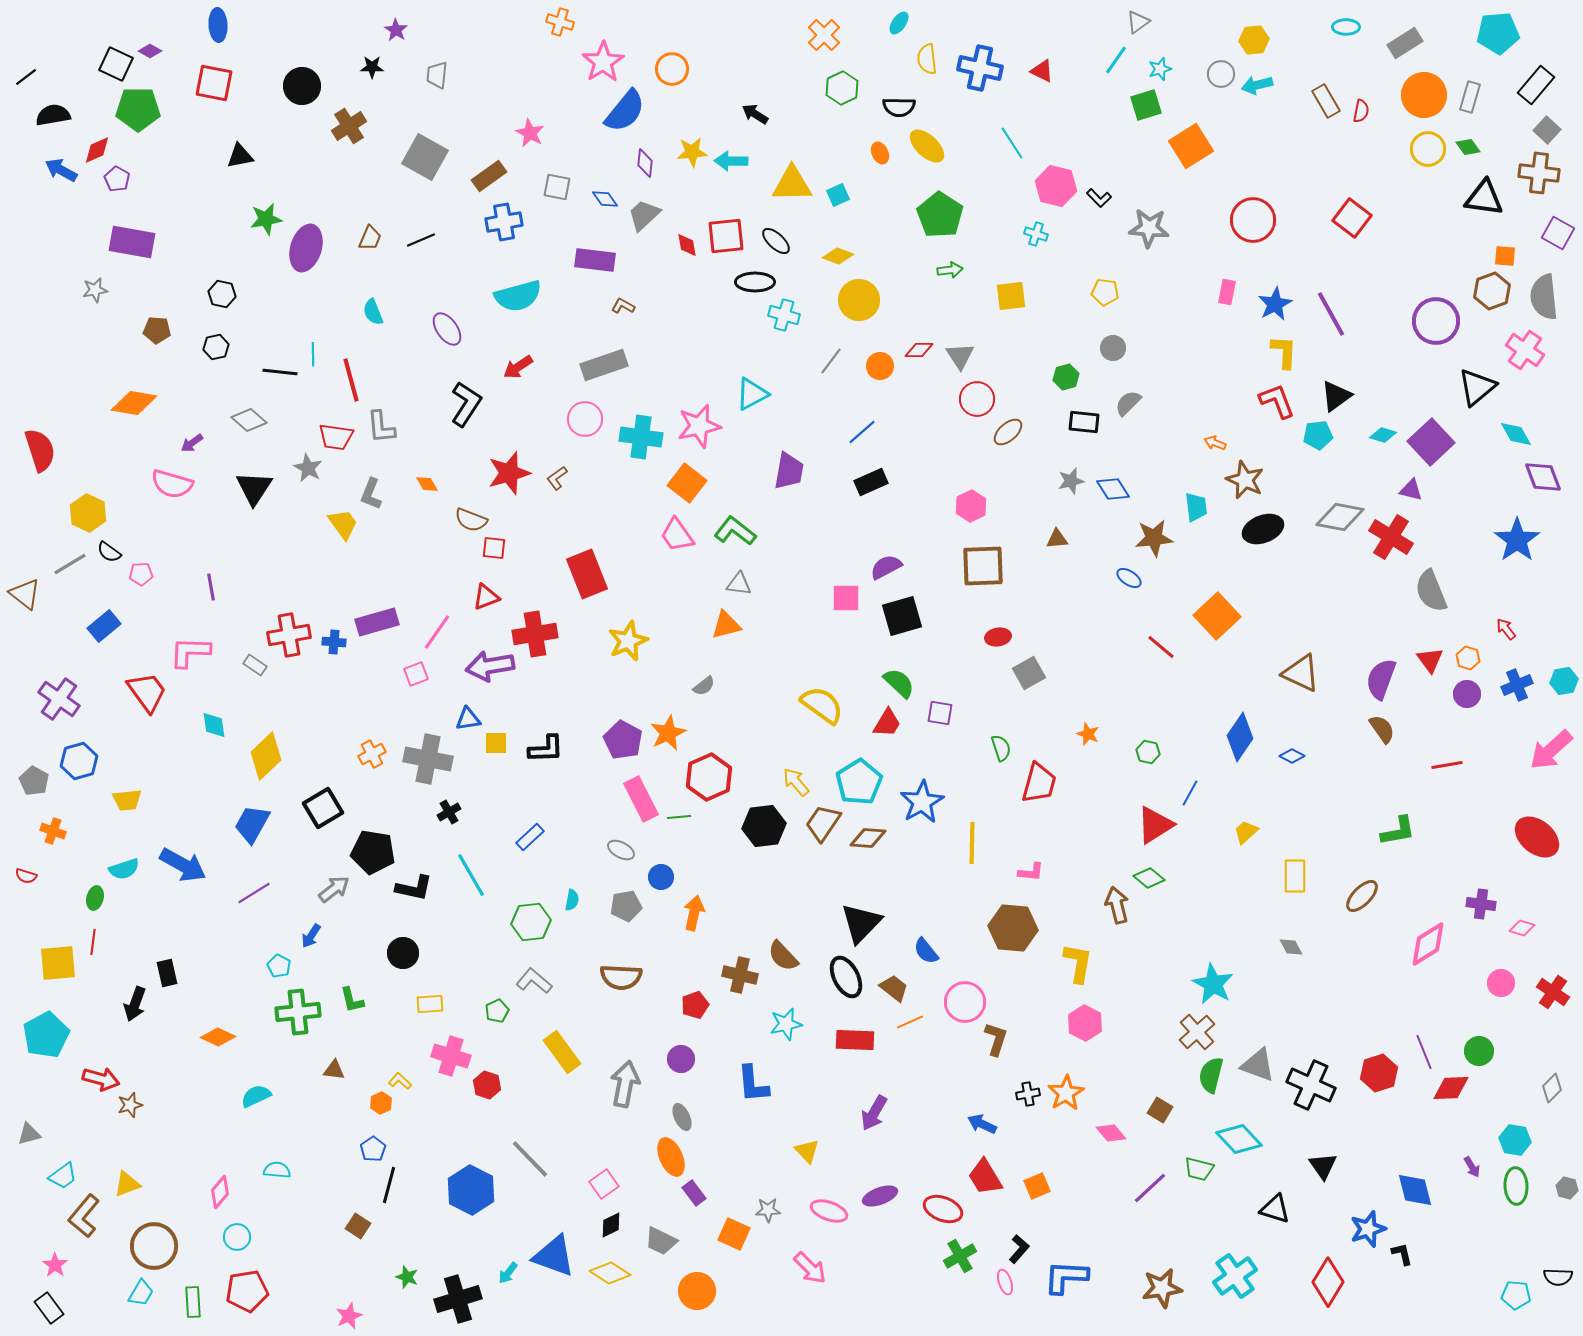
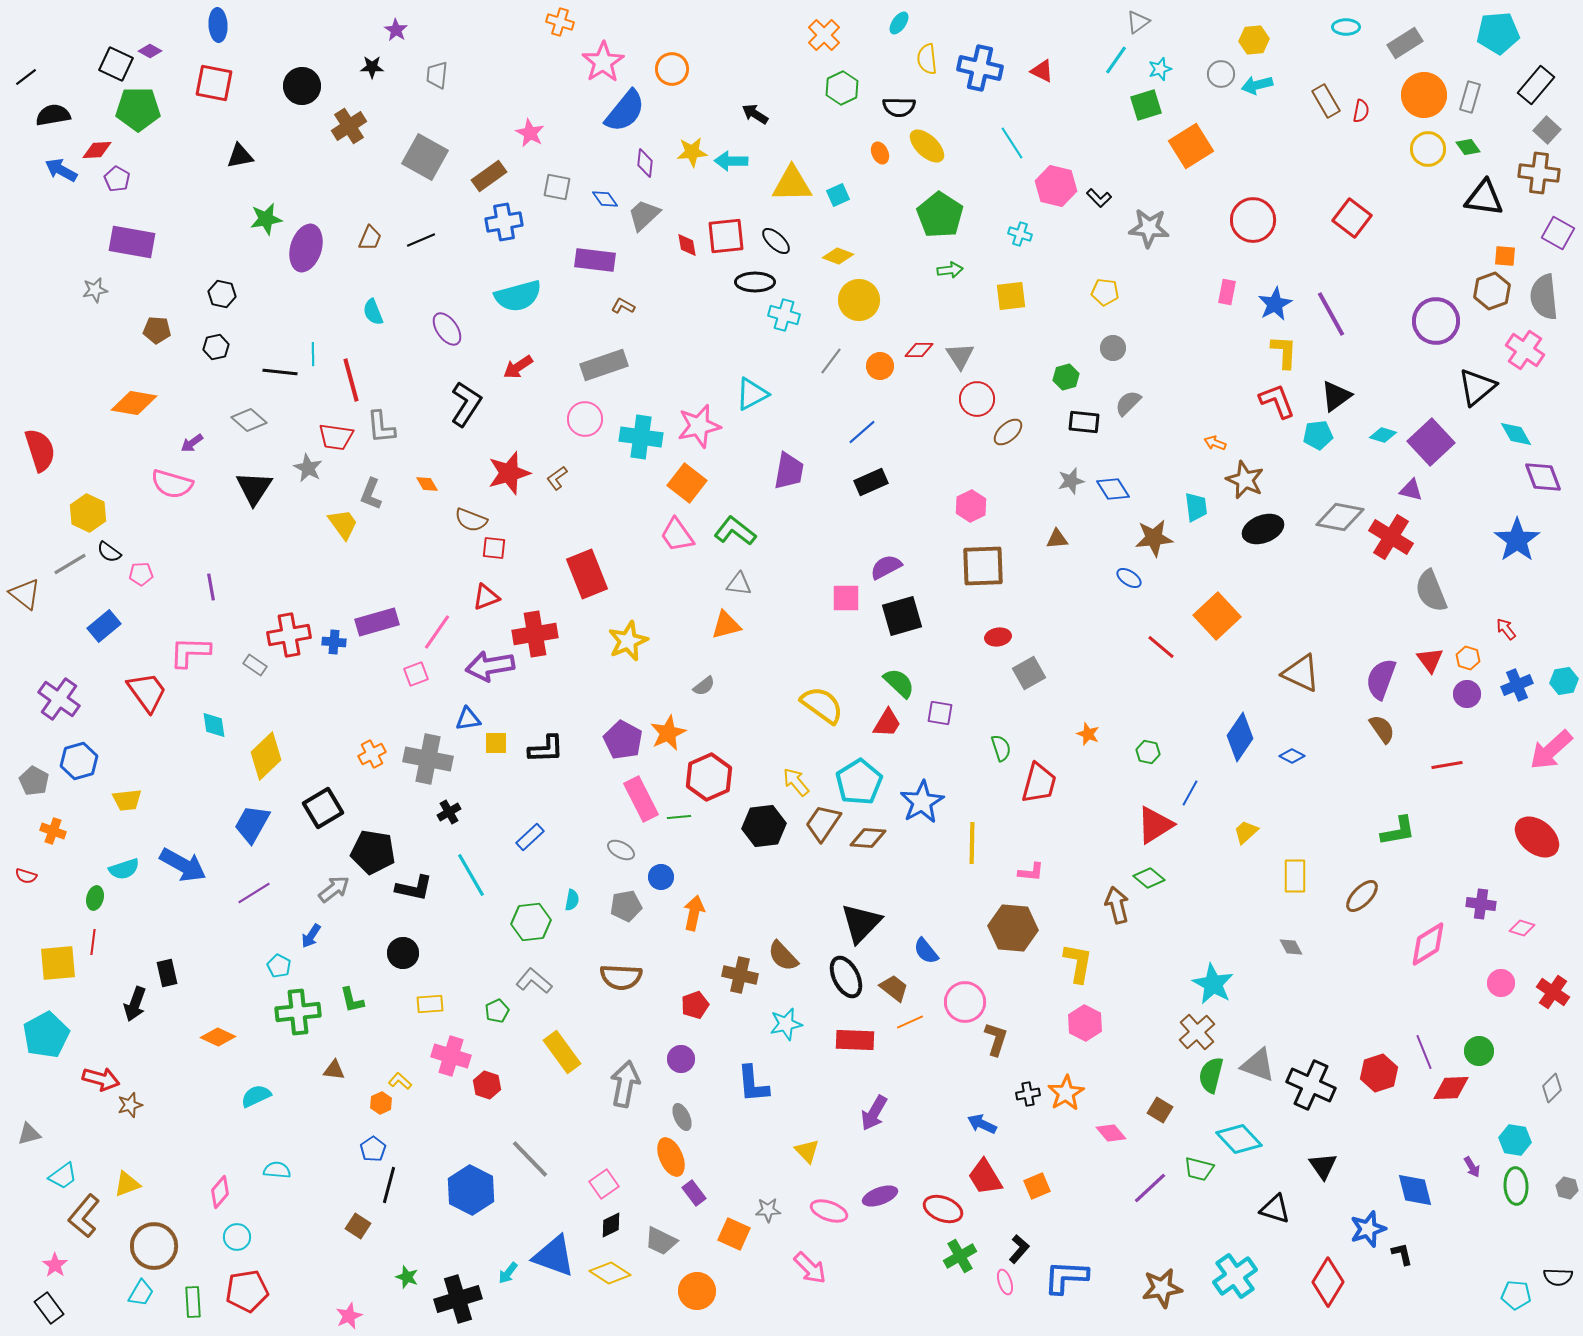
red diamond at (97, 150): rotated 20 degrees clockwise
cyan cross at (1036, 234): moved 16 px left
